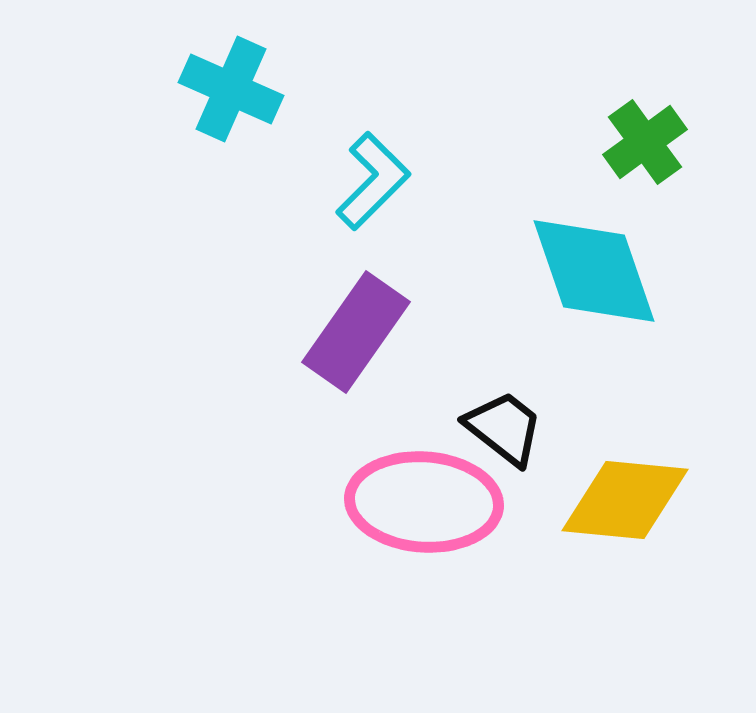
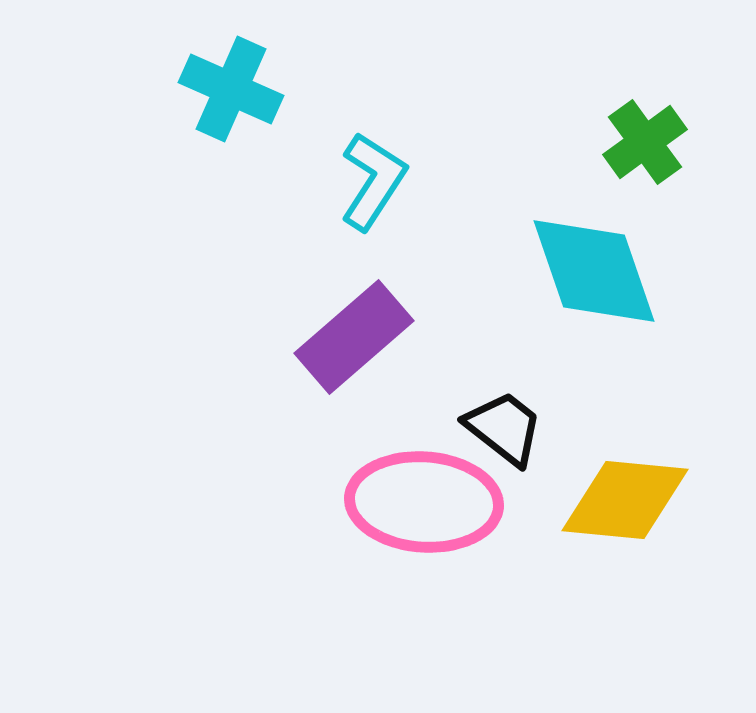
cyan L-shape: rotated 12 degrees counterclockwise
purple rectangle: moved 2 px left, 5 px down; rotated 14 degrees clockwise
